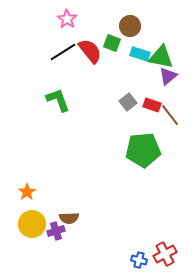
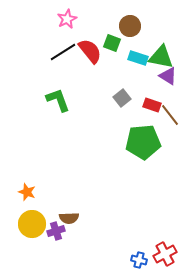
pink star: rotated 12 degrees clockwise
cyan rectangle: moved 2 px left, 4 px down
purple triangle: rotated 48 degrees counterclockwise
gray square: moved 6 px left, 4 px up
green pentagon: moved 8 px up
orange star: rotated 18 degrees counterclockwise
